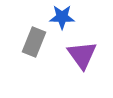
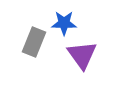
blue star: moved 2 px right, 6 px down
